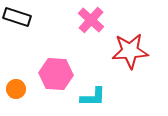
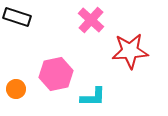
pink hexagon: rotated 16 degrees counterclockwise
